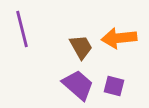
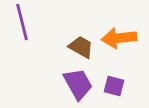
purple line: moved 7 px up
brown trapezoid: rotated 32 degrees counterclockwise
purple trapezoid: moved 1 px up; rotated 20 degrees clockwise
